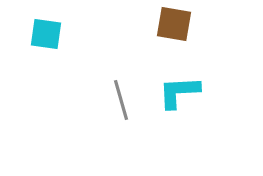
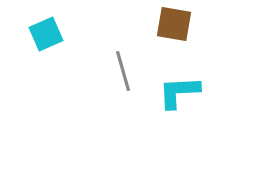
cyan square: rotated 32 degrees counterclockwise
gray line: moved 2 px right, 29 px up
